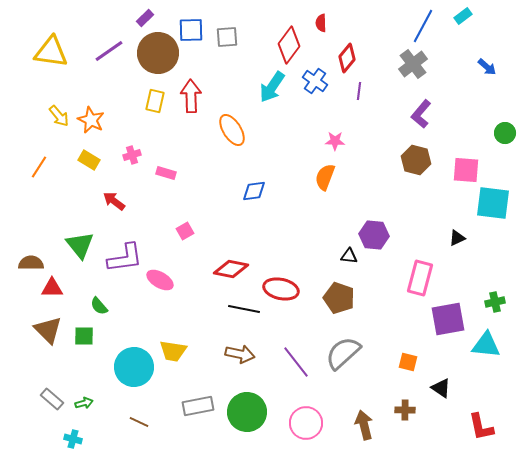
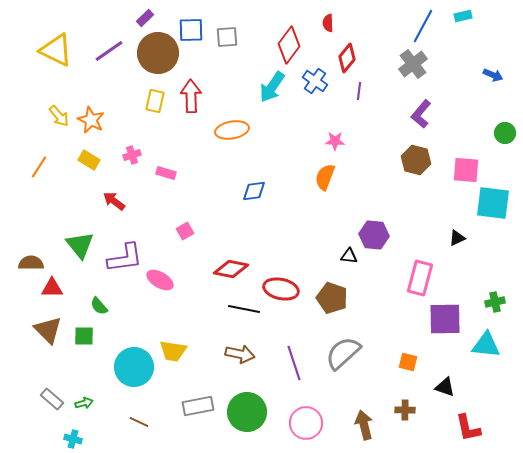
cyan rectangle at (463, 16): rotated 24 degrees clockwise
red semicircle at (321, 23): moved 7 px right
yellow triangle at (51, 52): moved 5 px right, 2 px up; rotated 18 degrees clockwise
blue arrow at (487, 67): moved 6 px right, 8 px down; rotated 18 degrees counterclockwise
orange ellipse at (232, 130): rotated 68 degrees counterclockwise
brown pentagon at (339, 298): moved 7 px left
purple square at (448, 319): moved 3 px left; rotated 9 degrees clockwise
purple line at (296, 362): moved 2 px left, 1 px down; rotated 20 degrees clockwise
black triangle at (441, 388): moved 4 px right, 1 px up; rotated 15 degrees counterclockwise
red L-shape at (481, 427): moved 13 px left, 1 px down
